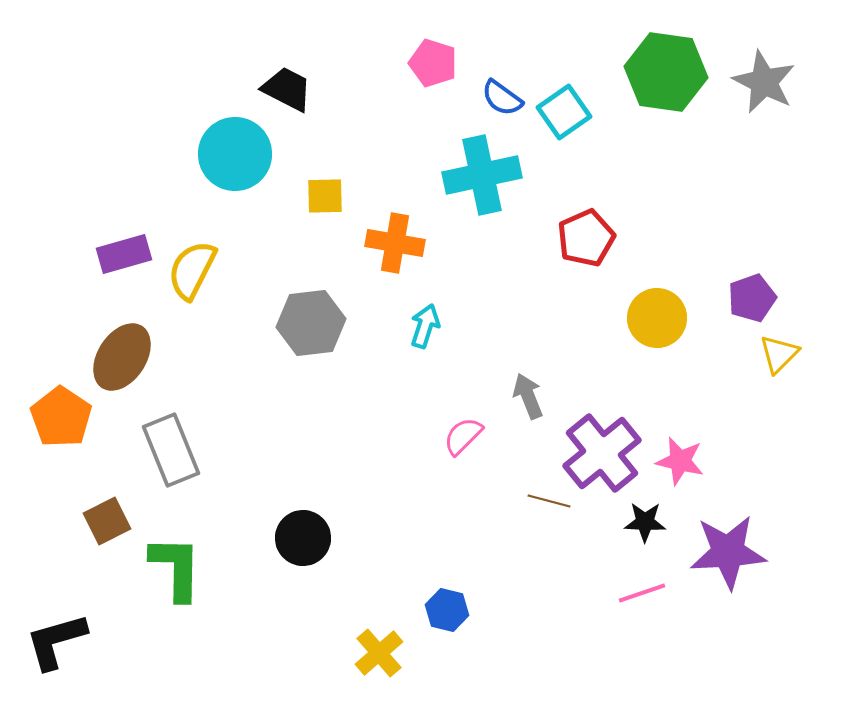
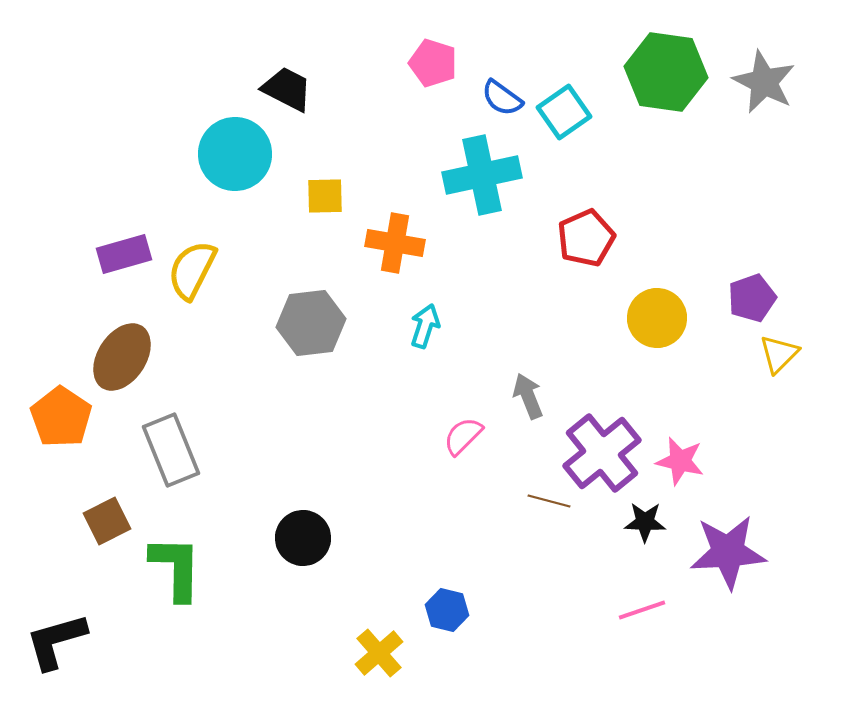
pink line: moved 17 px down
